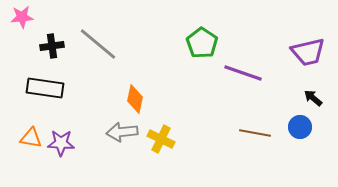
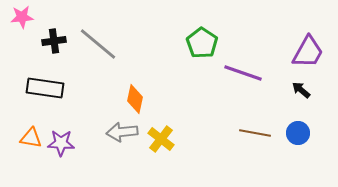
black cross: moved 2 px right, 5 px up
purple trapezoid: rotated 48 degrees counterclockwise
black arrow: moved 12 px left, 8 px up
blue circle: moved 2 px left, 6 px down
yellow cross: rotated 12 degrees clockwise
